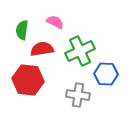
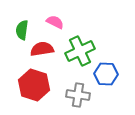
red hexagon: moved 6 px right, 5 px down; rotated 12 degrees clockwise
